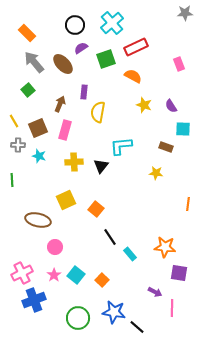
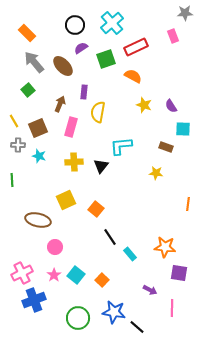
brown ellipse at (63, 64): moved 2 px down
pink rectangle at (179, 64): moved 6 px left, 28 px up
pink rectangle at (65, 130): moved 6 px right, 3 px up
purple arrow at (155, 292): moved 5 px left, 2 px up
